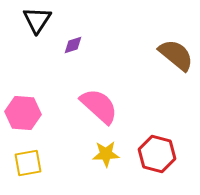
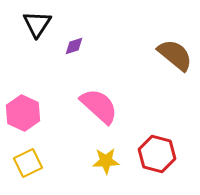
black triangle: moved 4 px down
purple diamond: moved 1 px right, 1 px down
brown semicircle: moved 1 px left
pink hexagon: rotated 20 degrees clockwise
yellow star: moved 7 px down
yellow square: rotated 16 degrees counterclockwise
